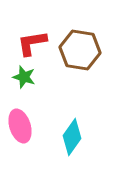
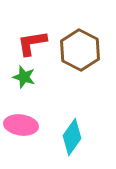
brown hexagon: rotated 18 degrees clockwise
pink ellipse: moved 1 px right, 1 px up; rotated 64 degrees counterclockwise
